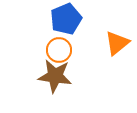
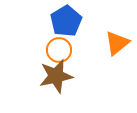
blue pentagon: moved 2 px down; rotated 8 degrees counterclockwise
brown star: moved 1 px right; rotated 20 degrees counterclockwise
